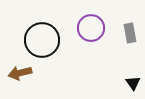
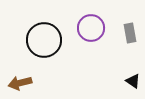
black circle: moved 2 px right
brown arrow: moved 10 px down
black triangle: moved 2 px up; rotated 21 degrees counterclockwise
